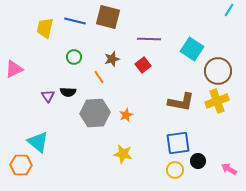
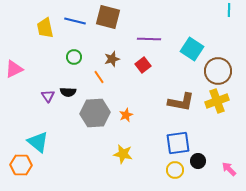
cyan line: rotated 32 degrees counterclockwise
yellow trapezoid: rotated 25 degrees counterclockwise
pink arrow: rotated 14 degrees clockwise
